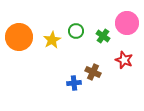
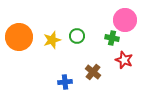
pink circle: moved 2 px left, 3 px up
green circle: moved 1 px right, 5 px down
green cross: moved 9 px right, 2 px down; rotated 24 degrees counterclockwise
yellow star: rotated 12 degrees clockwise
brown cross: rotated 14 degrees clockwise
blue cross: moved 9 px left, 1 px up
